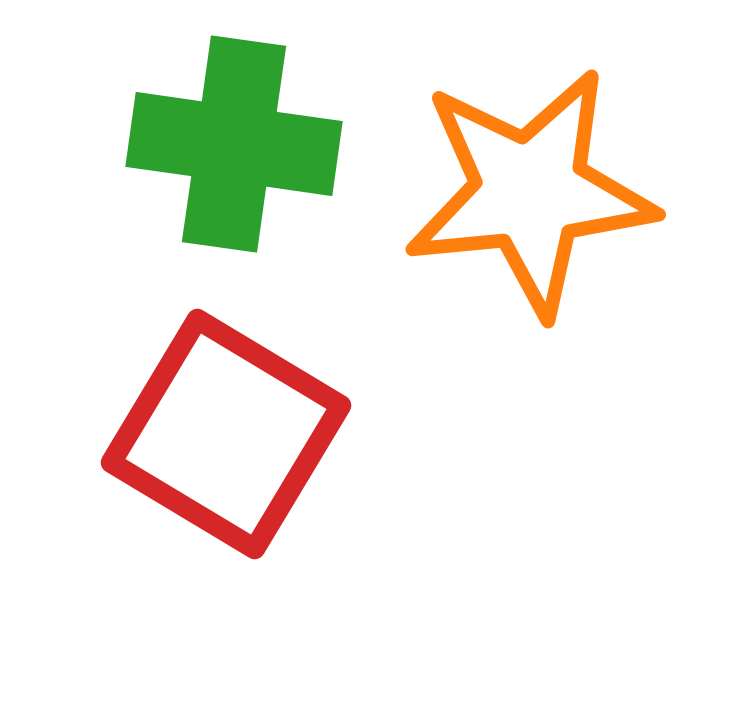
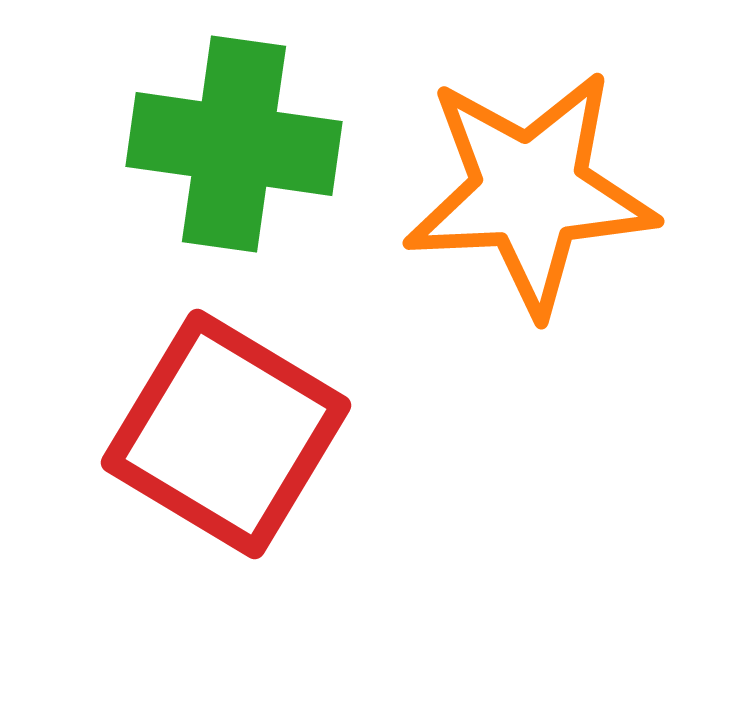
orange star: rotated 3 degrees clockwise
